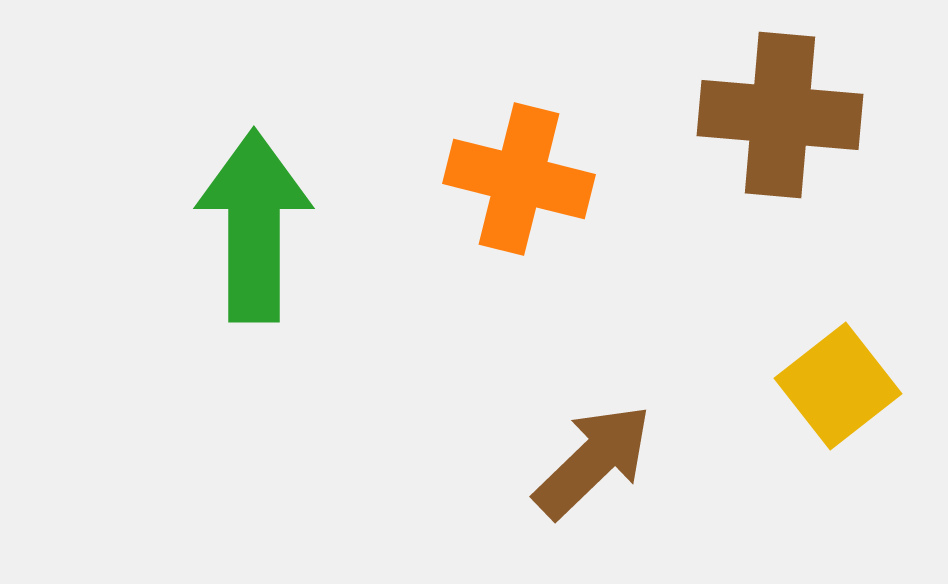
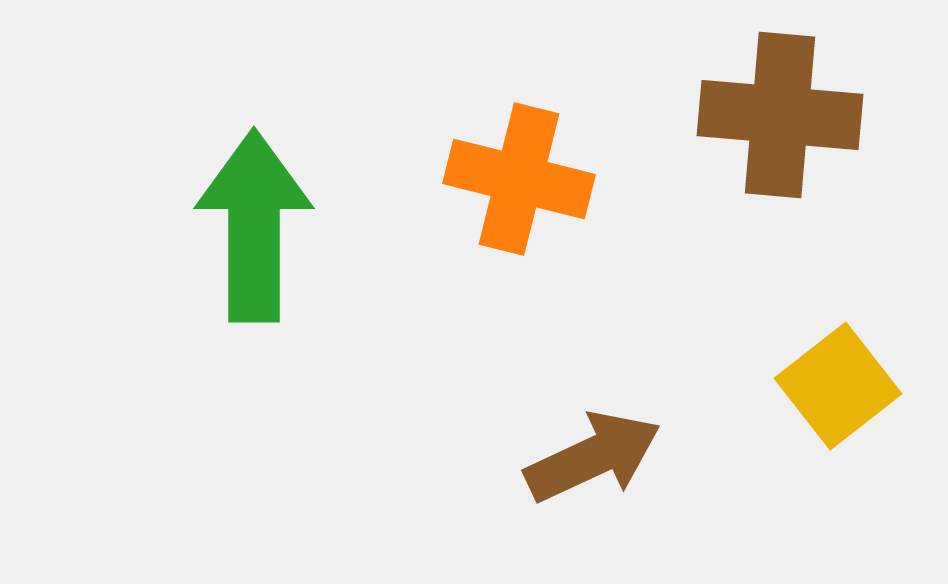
brown arrow: moved 4 px up; rotated 19 degrees clockwise
